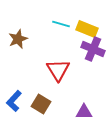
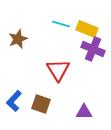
brown square: rotated 12 degrees counterclockwise
